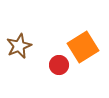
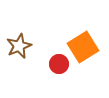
red circle: moved 1 px up
